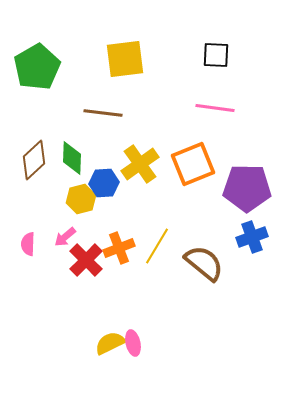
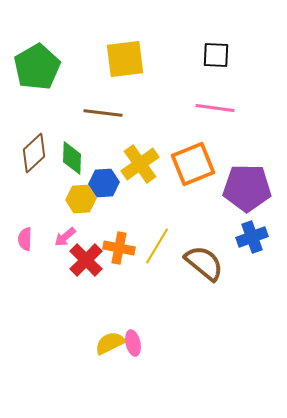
brown diamond: moved 7 px up
yellow hexagon: rotated 12 degrees clockwise
pink semicircle: moved 3 px left, 5 px up
orange cross: rotated 32 degrees clockwise
